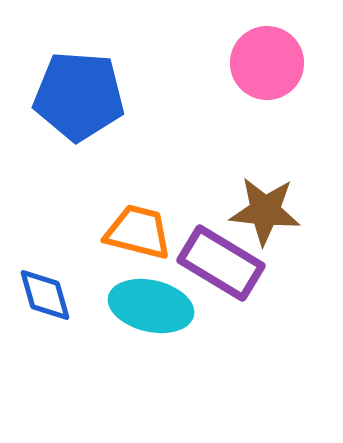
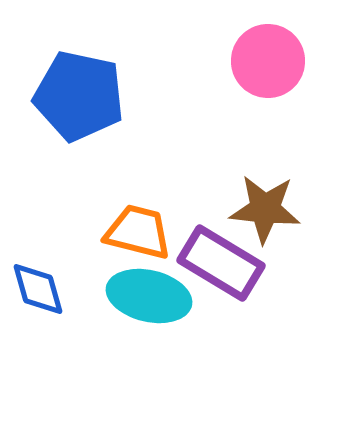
pink circle: moved 1 px right, 2 px up
blue pentagon: rotated 8 degrees clockwise
brown star: moved 2 px up
blue diamond: moved 7 px left, 6 px up
cyan ellipse: moved 2 px left, 10 px up
